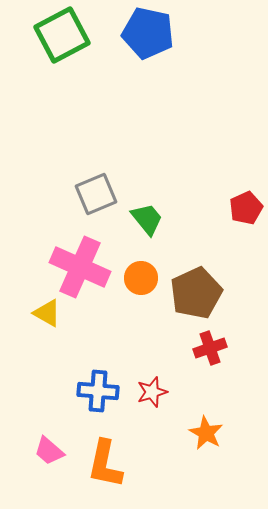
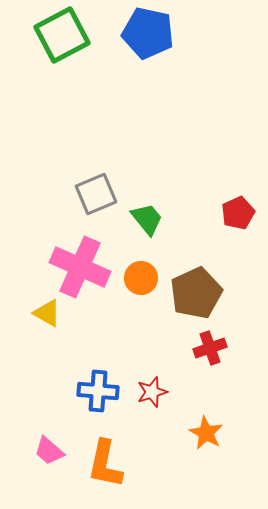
red pentagon: moved 8 px left, 5 px down
